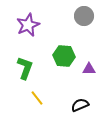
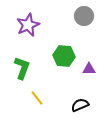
green L-shape: moved 3 px left
